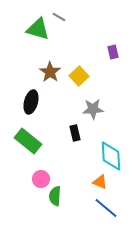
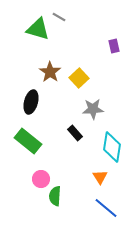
purple rectangle: moved 1 px right, 6 px up
yellow square: moved 2 px down
black rectangle: rotated 28 degrees counterclockwise
cyan diamond: moved 1 px right, 9 px up; rotated 12 degrees clockwise
orange triangle: moved 5 px up; rotated 35 degrees clockwise
